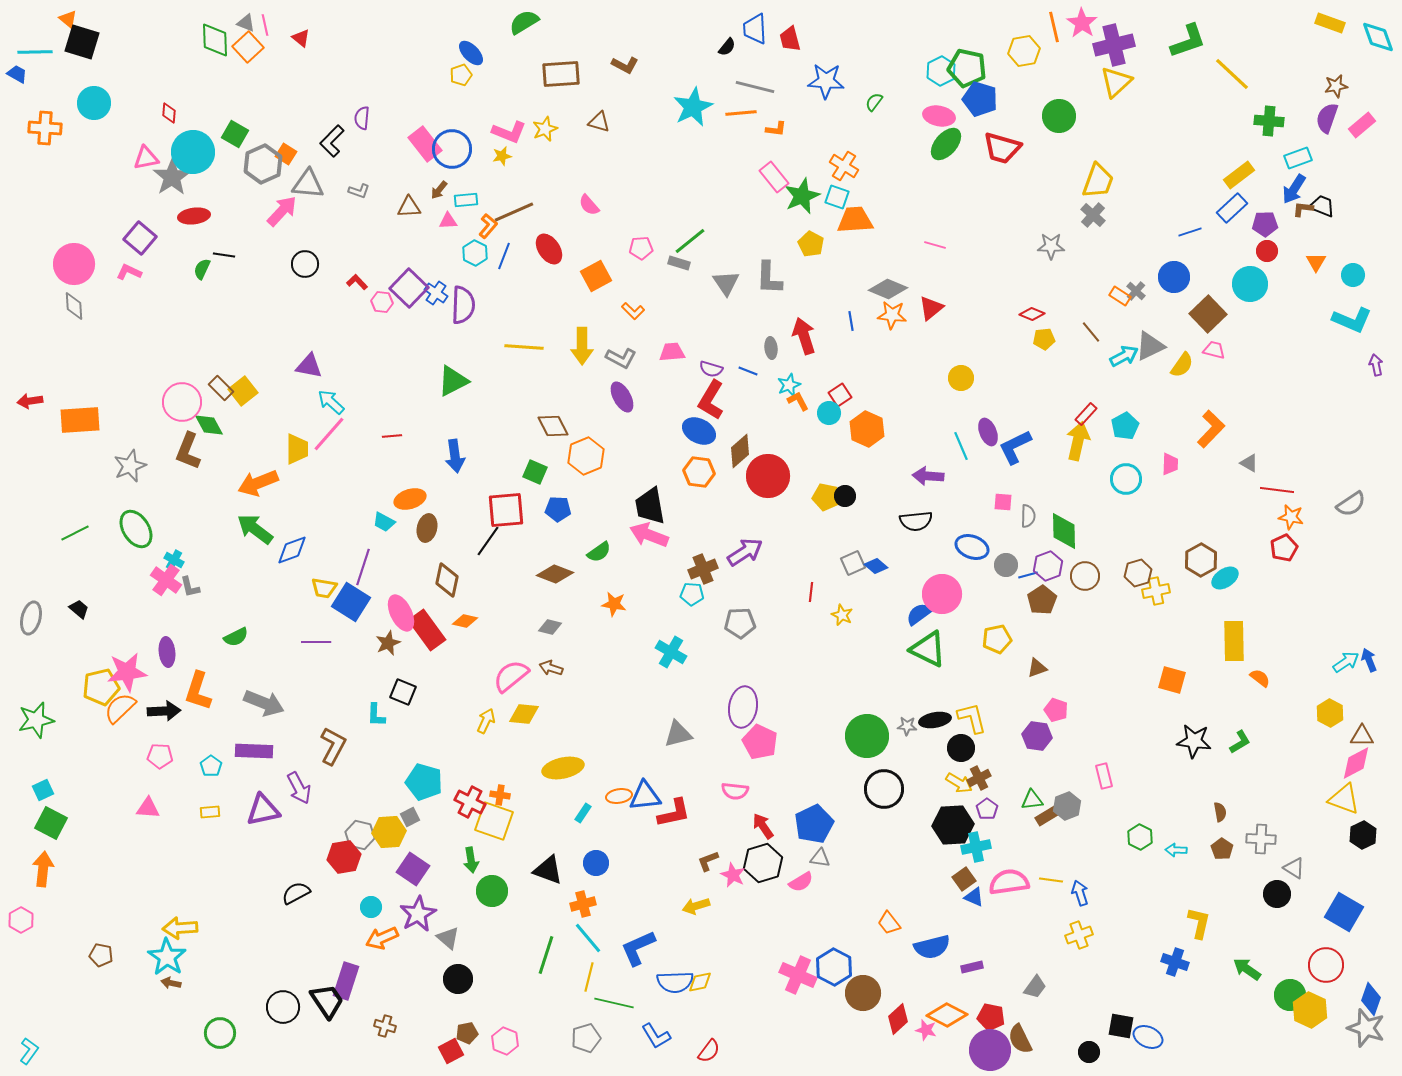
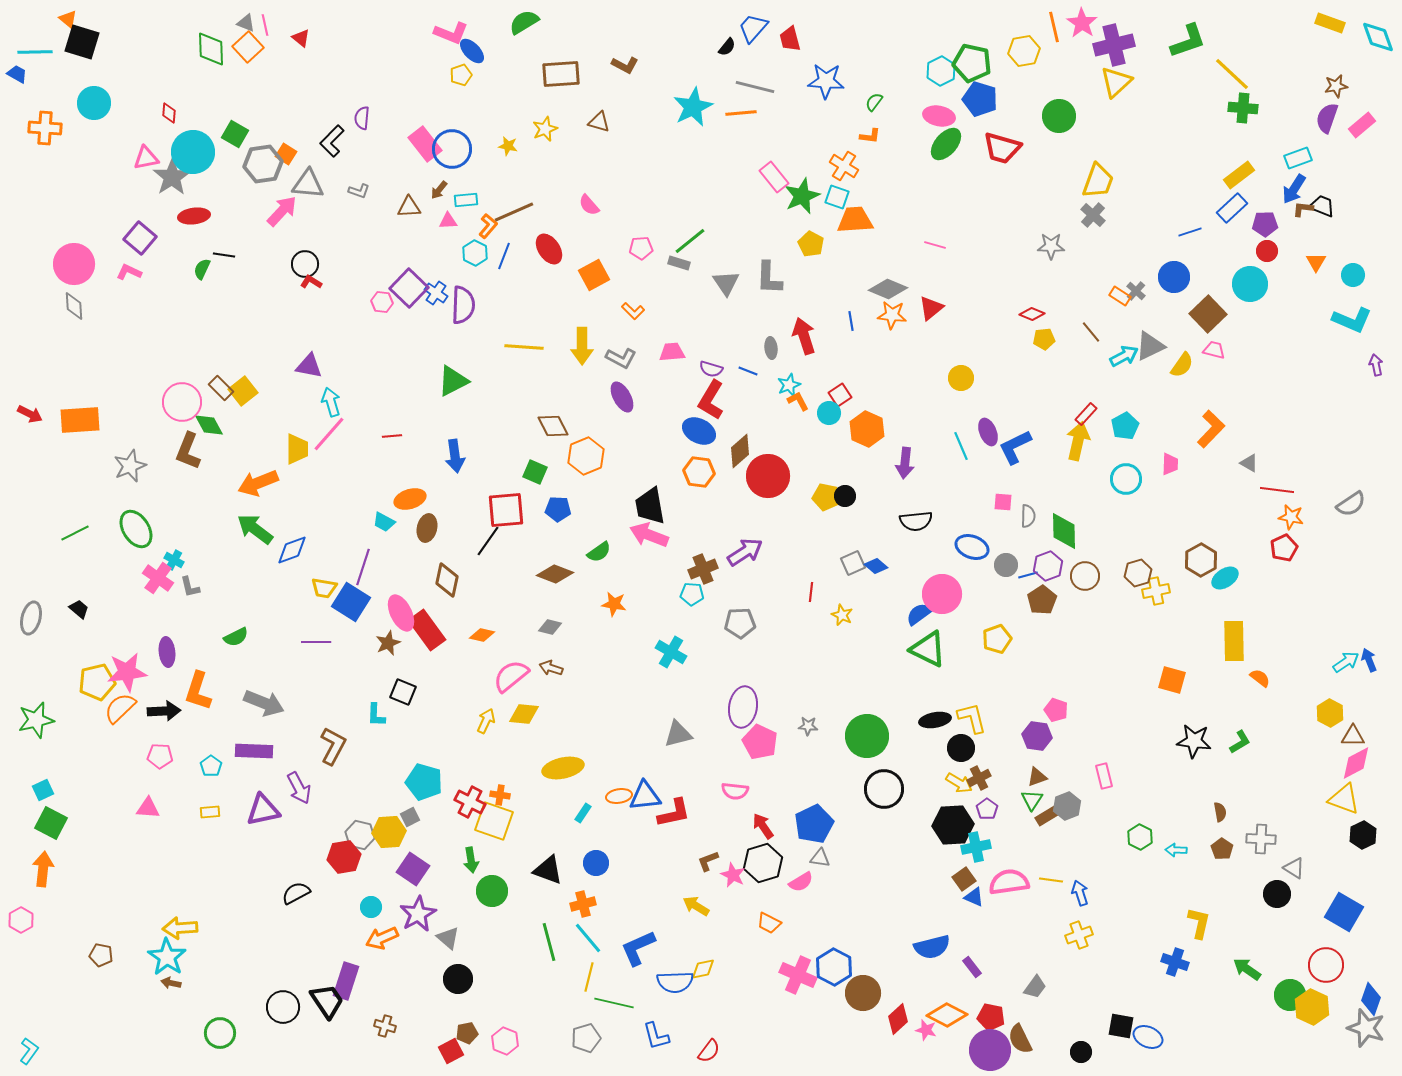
blue trapezoid at (755, 29): moved 2 px left, 1 px up; rotated 44 degrees clockwise
green diamond at (215, 40): moved 4 px left, 9 px down
blue ellipse at (471, 53): moved 1 px right, 2 px up
green pentagon at (967, 68): moved 5 px right, 5 px up
green cross at (1269, 121): moved 26 px left, 13 px up
orange L-shape at (776, 129): moved 94 px right, 7 px down
pink L-shape at (509, 132): moved 58 px left, 99 px up
yellow star at (502, 156): moved 6 px right, 10 px up; rotated 24 degrees clockwise
gray hexagon at (263, 164): rotated 15 degrees clockwise
orange square at (596, 276): moved 2 px left, 1 px up
red L-shape at (357, 282): moved 46 px left; rotated 15 degrees counterclockwise
red arrow at (30, 401): moved 13 px down; rotated 145 degrees counterclockwise
cyan arrow at (331, 402): rotated 32 degrees clockwise
purple arrow at (928, 476): moved 23 px left, 13 px up; rotated 88 degrees counterclockwise
pink cross at (166, 580): moved 8 px left, 2 px up
orange diamond at (465, 621): moved 17 px right, 14 px down
yellow pentagon at (997, 639): rotated 8 degrees counterclockwise
brown triangle at (1037, 668): moved 109 px down
yellow pentagon at (101, 687): moved 4 px left, 5 px up
gray star at (907, 726): moved 99 px left
brown triangle at (1362, 736): moved 9 px left
green triangle at (1032, 800): rotated 50 degrees counterclockwise
yellow arrow at (696, 906): rotated 48 degrees clockwise
orange trapezoid at (889, 923): moved 120 px left; rotated 25 degrees counterclockwise
green line at (546, 955): moved 3 px right, 13 px up; rotated 33 degrees counterclockwise
purple rectangle at (972, 967): rotated 65 degrees clockwise
yellow diamond at (700, 982): moved 3 px right, 13 px up
yellow hexagon at (1310, 1010): moved 2 px right, 3 px up
blue L-shape at (656, 1036): rotated 16 degrees clockwise
black circle at (1089, 1052): moved 8 px left
